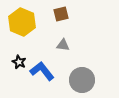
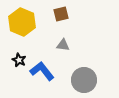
black star: moved 2 px up
gray circle: moved 2 px right
